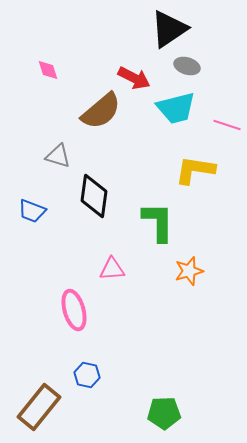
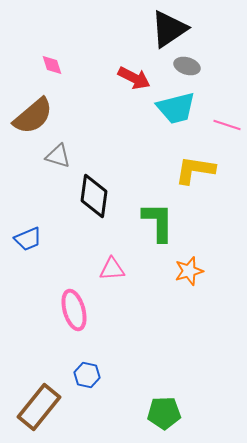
pink diamond: moved 4 px right, 5 px up
brown semicircle: moved 68 px left, 5 px down
blue trapezoid: moved 4 px left, 28 px down; rotated 44 degrees counterclockwise
